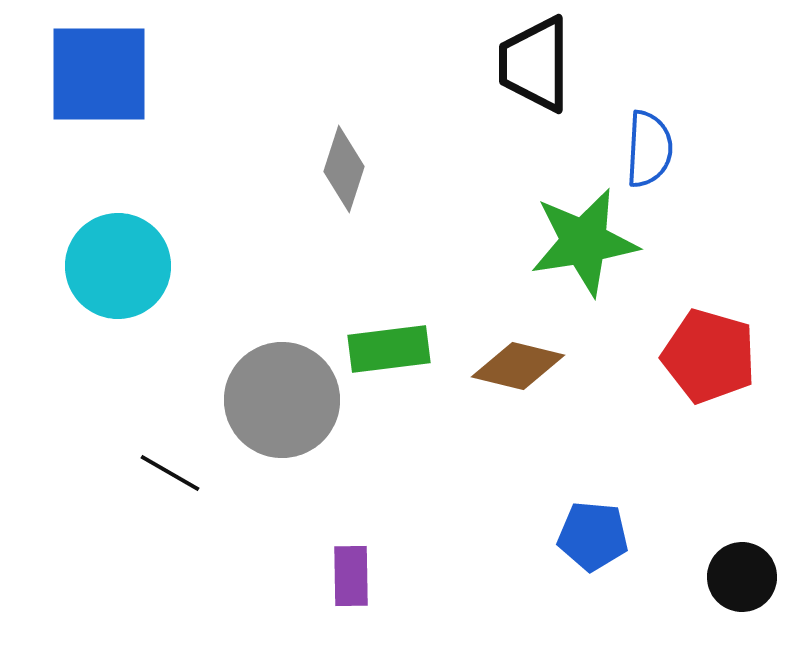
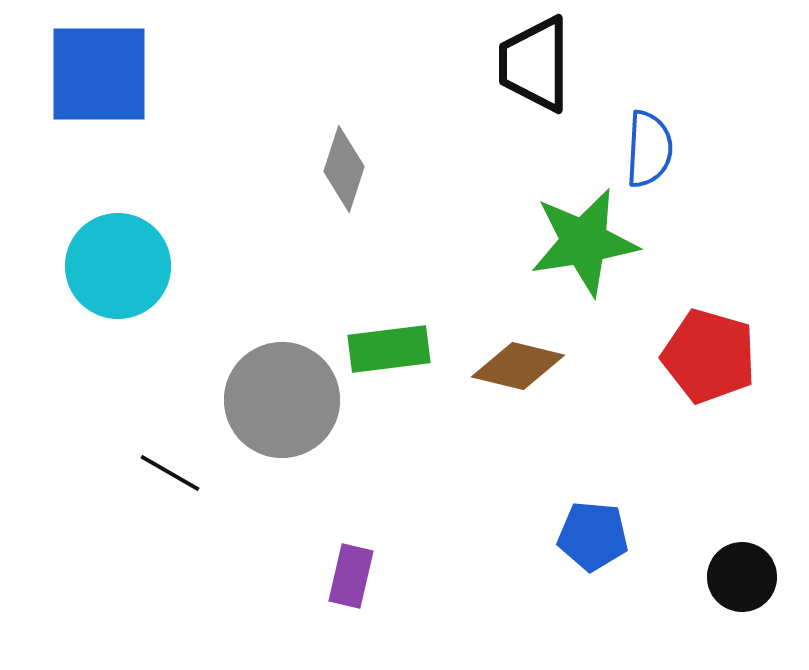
purple rectangle: rotated 14 degrees clockwise
